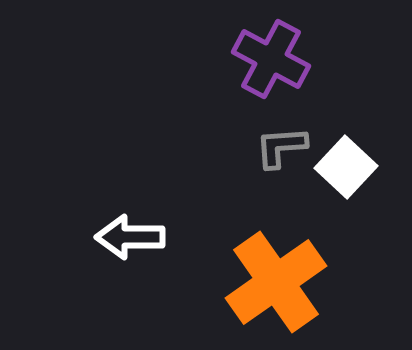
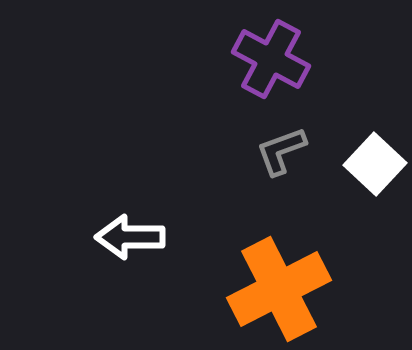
gray L-shape: moved 4 px down; rotated 16 degrees counterclockwise
white square: moved 29 px right, 3 px up
orange cross: moved 3 px right, 7 px down; rotated 8 degrees clockwise
